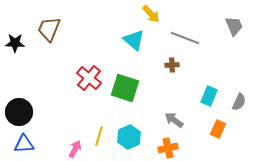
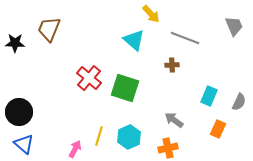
blue triangle: rotated 45 degrees clockwise
